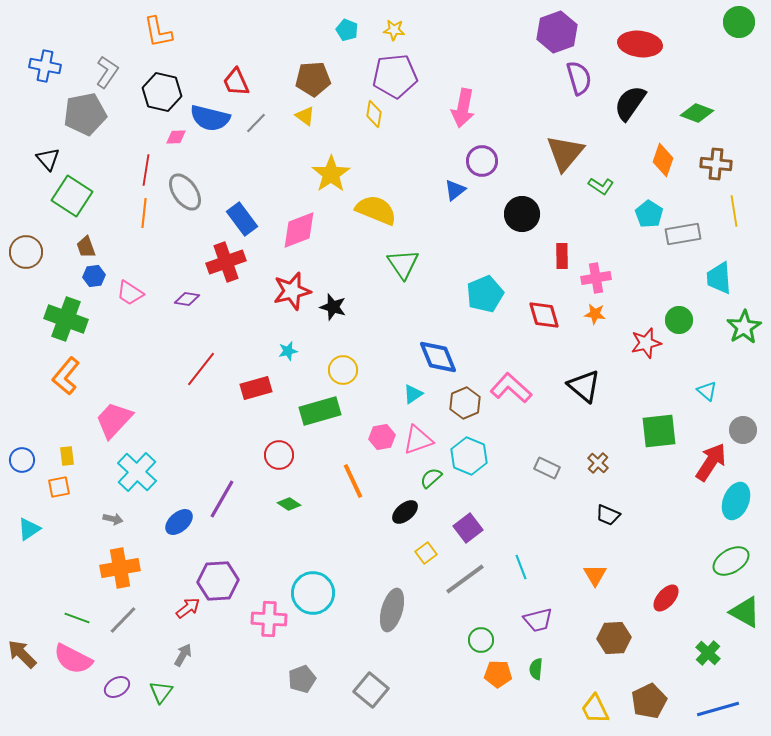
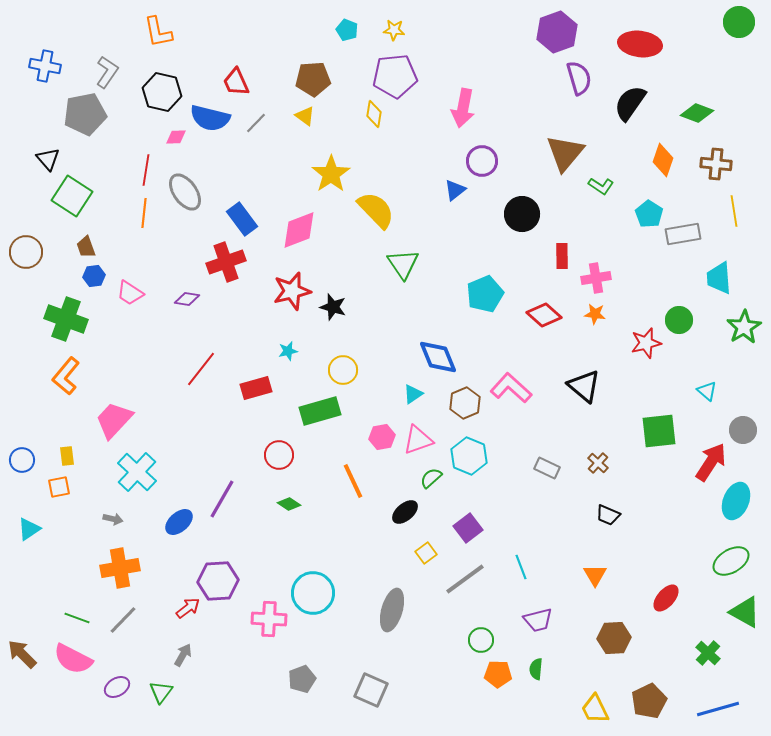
yellow semicircle at (376, 210): rotated 24 degrees clockwise
red diamond at (544, 315): rotated 32 degrees counterclockwise
gray square at (371, 690): rotated 16 degrees counterclockwise
